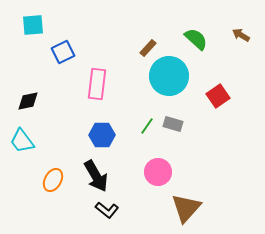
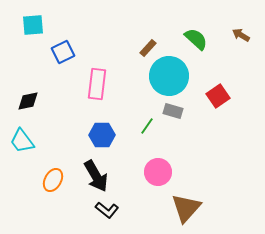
gray rectangle: moved 13 px up
